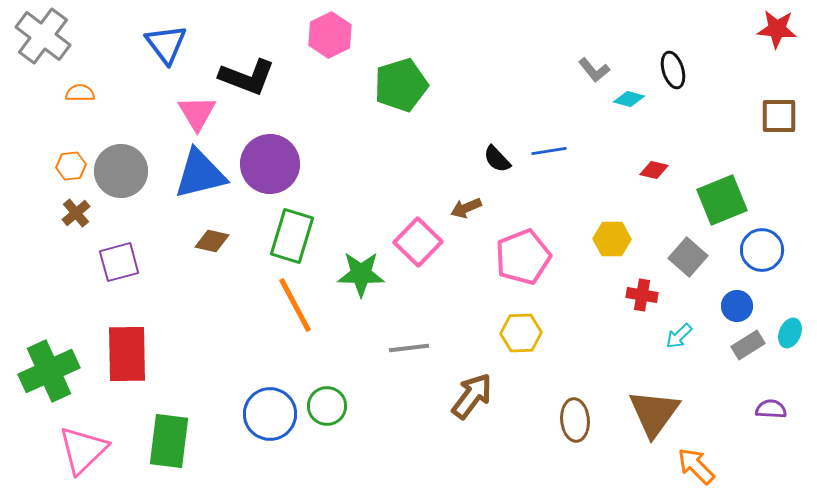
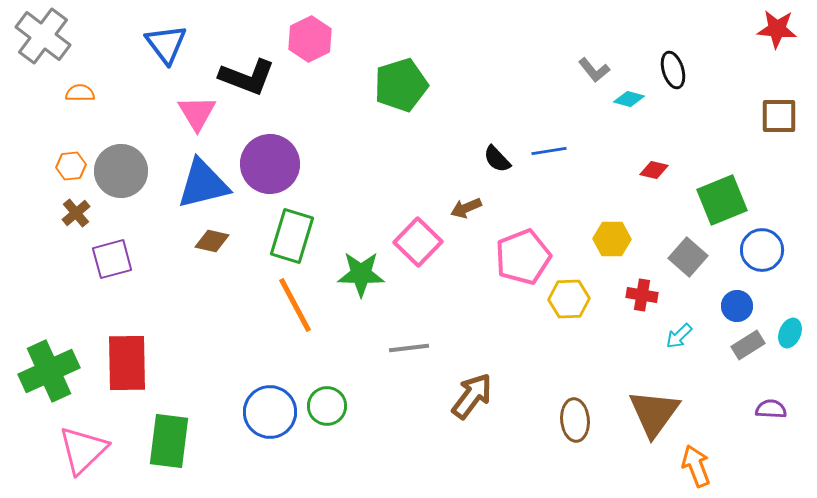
pink hexagon at (330, 35): moved 20 px left, 4 px down
blue triangle at (200, 174): moved 3 px right, 10 px down
purple square at (119, 262): moved 7 px left, 3 px up
yellow hexagon at (521, 333): moved 48 px right, 34 px up
red rectangle at (127, 354): moved 9 px down
blue circle at (270, 414): moved 2 px up
orange arrow at (696, 466): rotated 24 degrees clockwise
